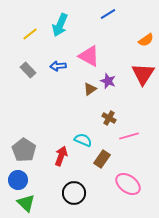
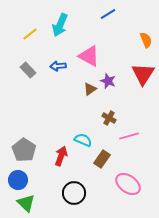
orange semicircle: rotated 77 degrees counterclockwise
